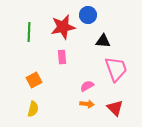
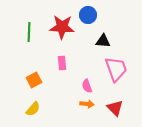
red star: moved 1 px left; rotated 15 degrees clockwise
pink rectangle: moved 6 px down
pink semicircle: rotated 80 degrees counterclockwise
yellow semicircle: rotated 28 degrees clockwise
